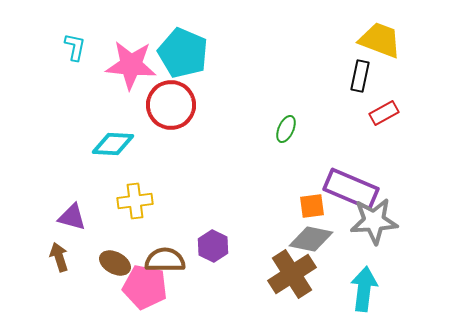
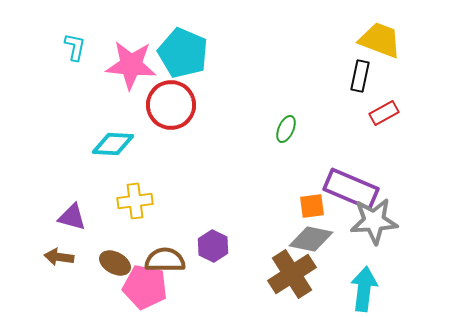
brown arrow: rotated 64 degrees counterclockwise
